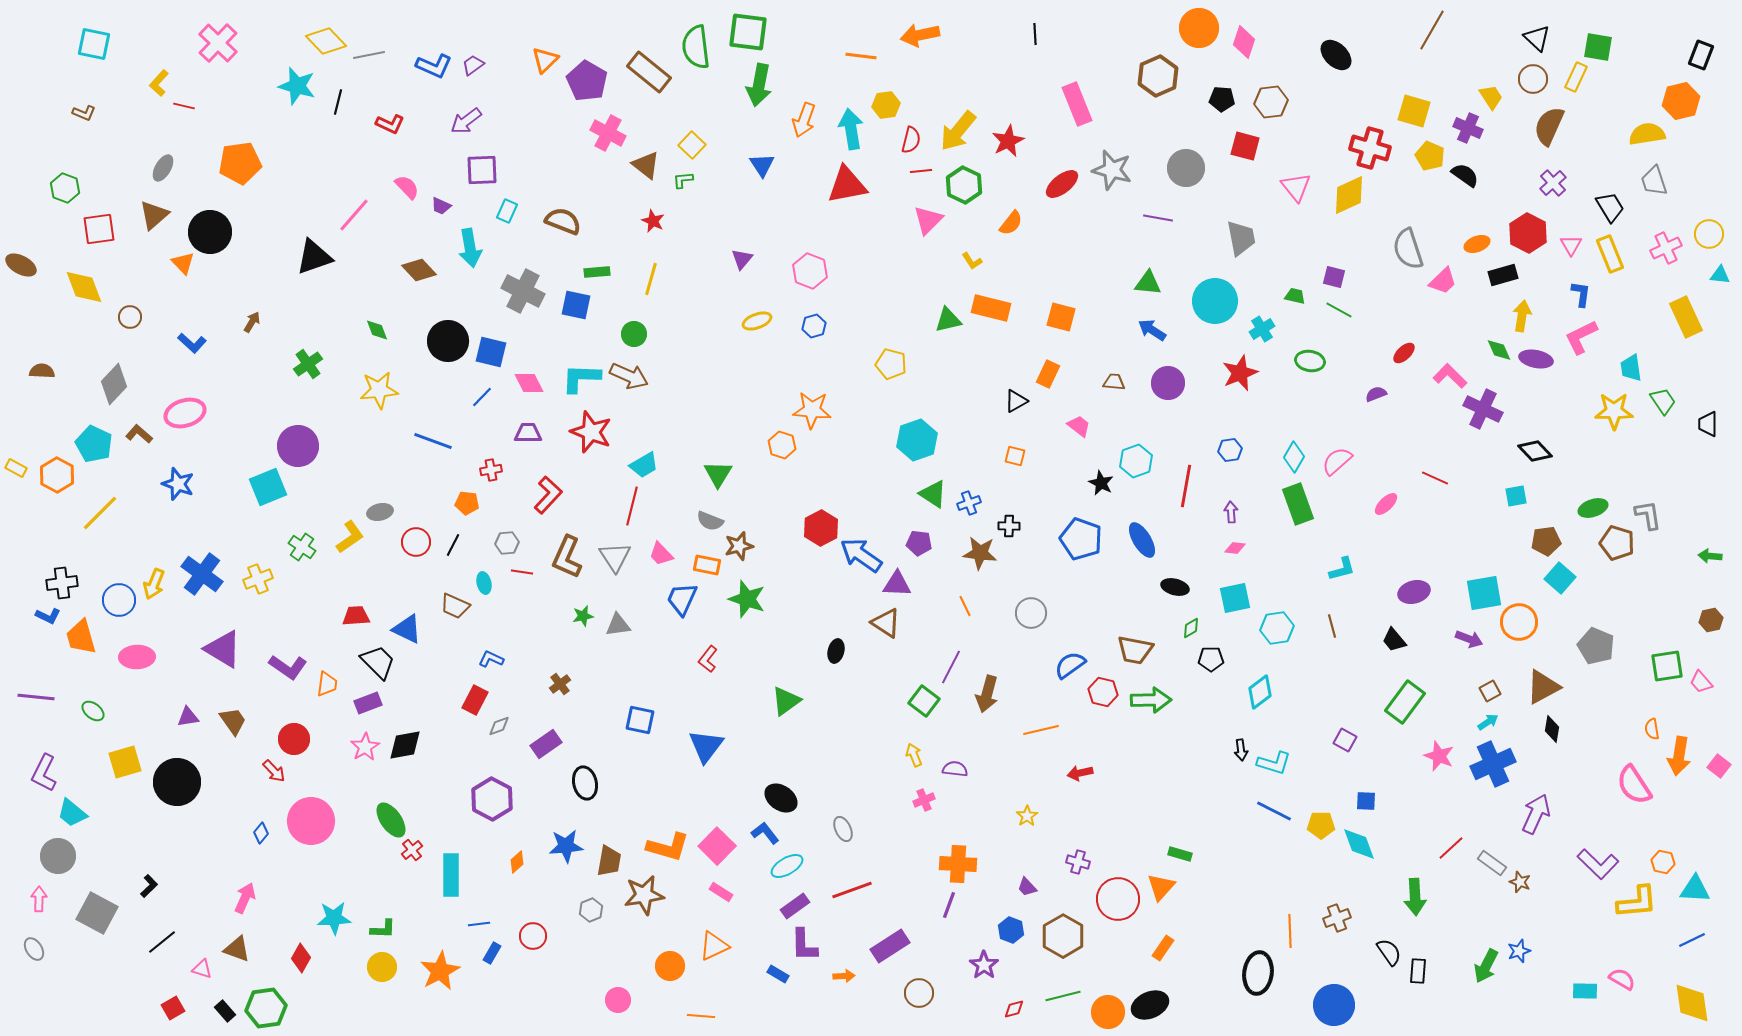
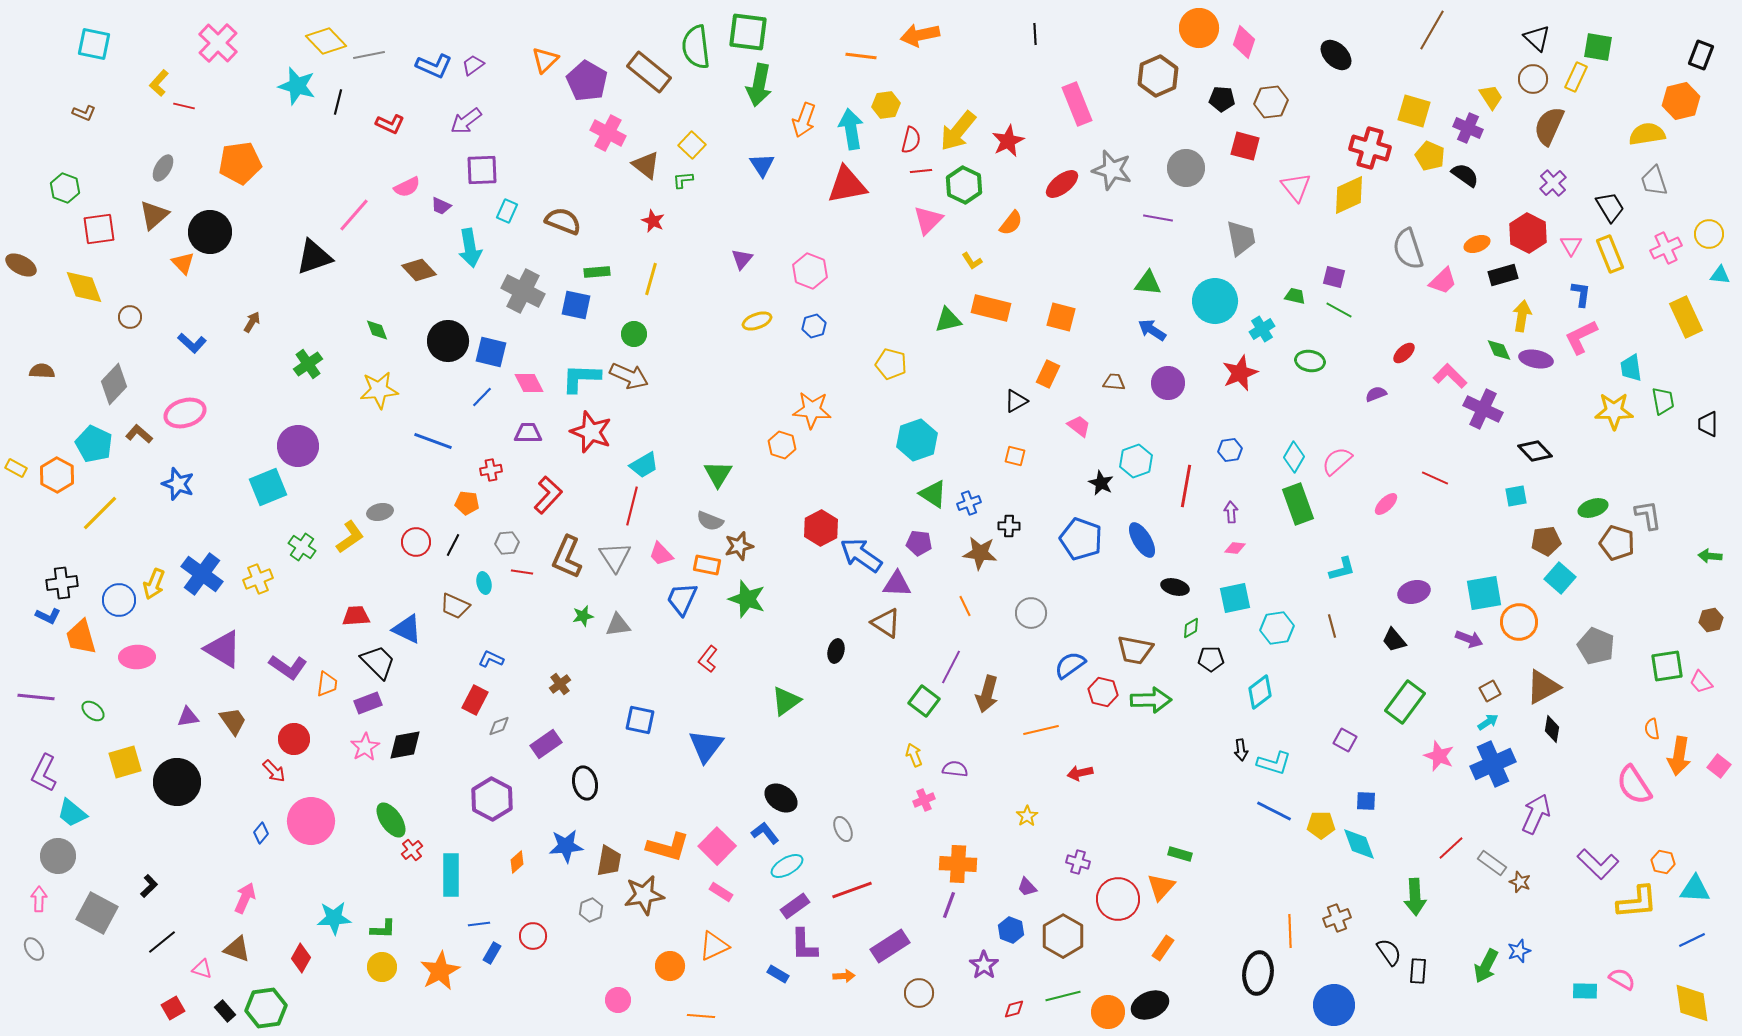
pink semicircle at (407, 187): rotated 108 degrees clockwise
green trapezoid at (1663, 401): rotated 24 degrees clockwise
